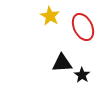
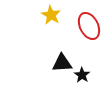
yellow star: moved 1 px right, 1 px up
red ellipse: moved 6 px right, 1 px up
